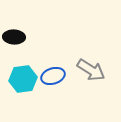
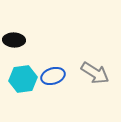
black ellipse: moved 3 px down
gray arrow: moved 4 px right, 3 px down
